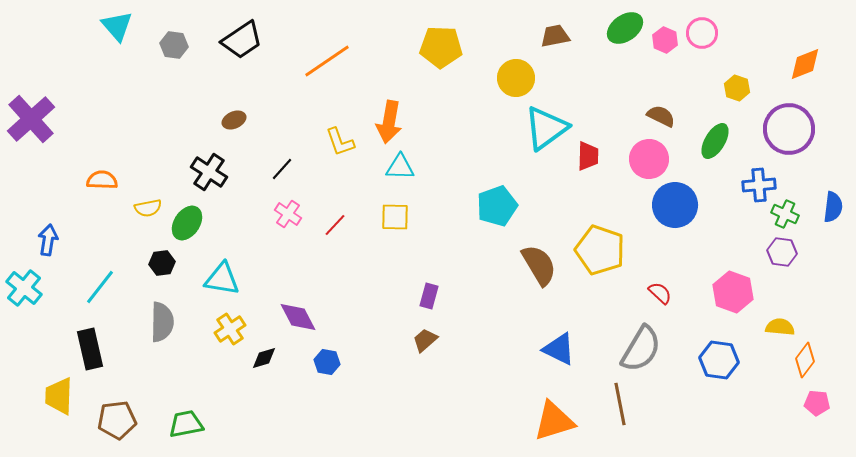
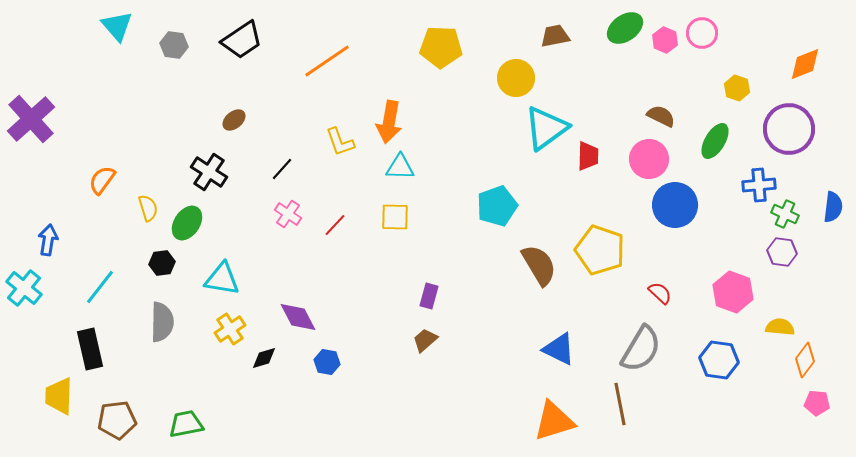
brown ellipse at (234, 120): rotated 15 degrees counterclockwise
orange semicircle at (102, 180): rotated 56 degrees counterclockwise
yellow semicircle at (148, 208): rotated 96 degrees counterclockwise
